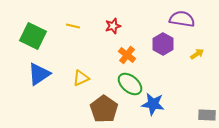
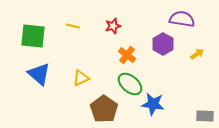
green square: rotated 20 degrees counterclockwise
blue triangle: rotated 45 degrees counterclockwise
gray rectangle: moved 2 px left, 1 px down
